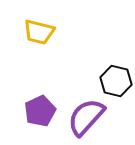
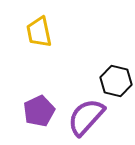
yellow trapezoid: rotated 64 degrees clockwise
purple pentagon: moved 1 px left
